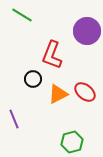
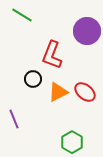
orange triangle: moved 2 px up
green hexagon: rotated 15 degrees counterclockwise
